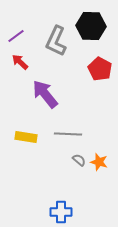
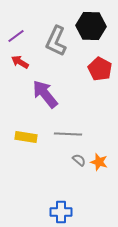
red arrow: rotated 12 degrees counterclockwise
